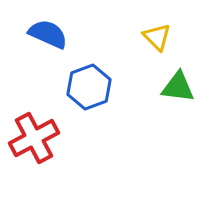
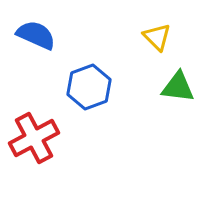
blue semicircle: moved 12 px left, 1 px down
